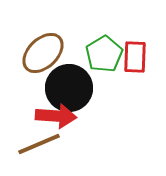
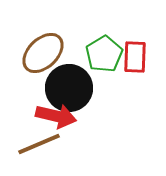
red arrow: rotated 9 degrees clockwise
